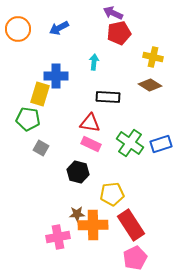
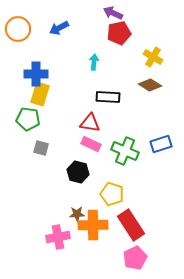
yellow cross: rotated 18 degrees clockwise
blue cross: moved 20 px left, 2 px up
green cross: moved 5 px left, 8 px down; rotated 12 degrees counterclockwise
gray square: rotated 14 degrees counterclockwise
yellow pentagon: rotated 25 degrees clockwise
